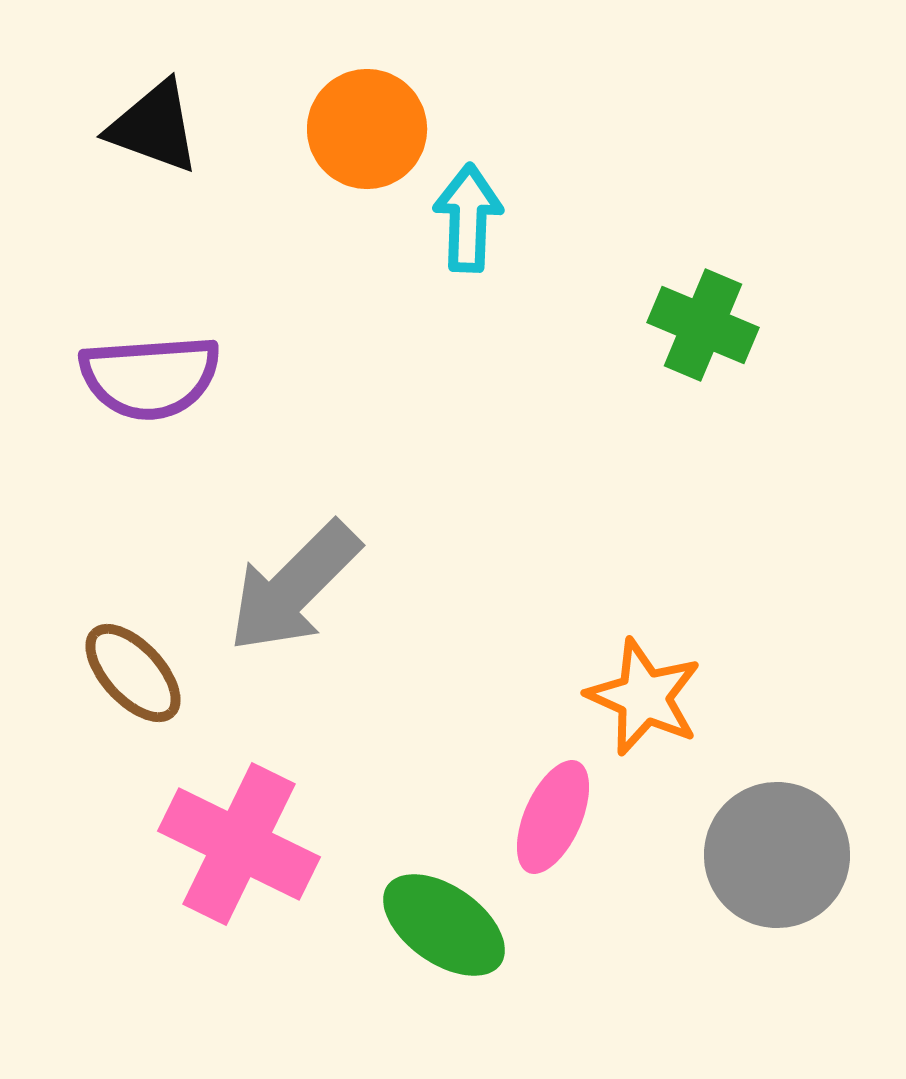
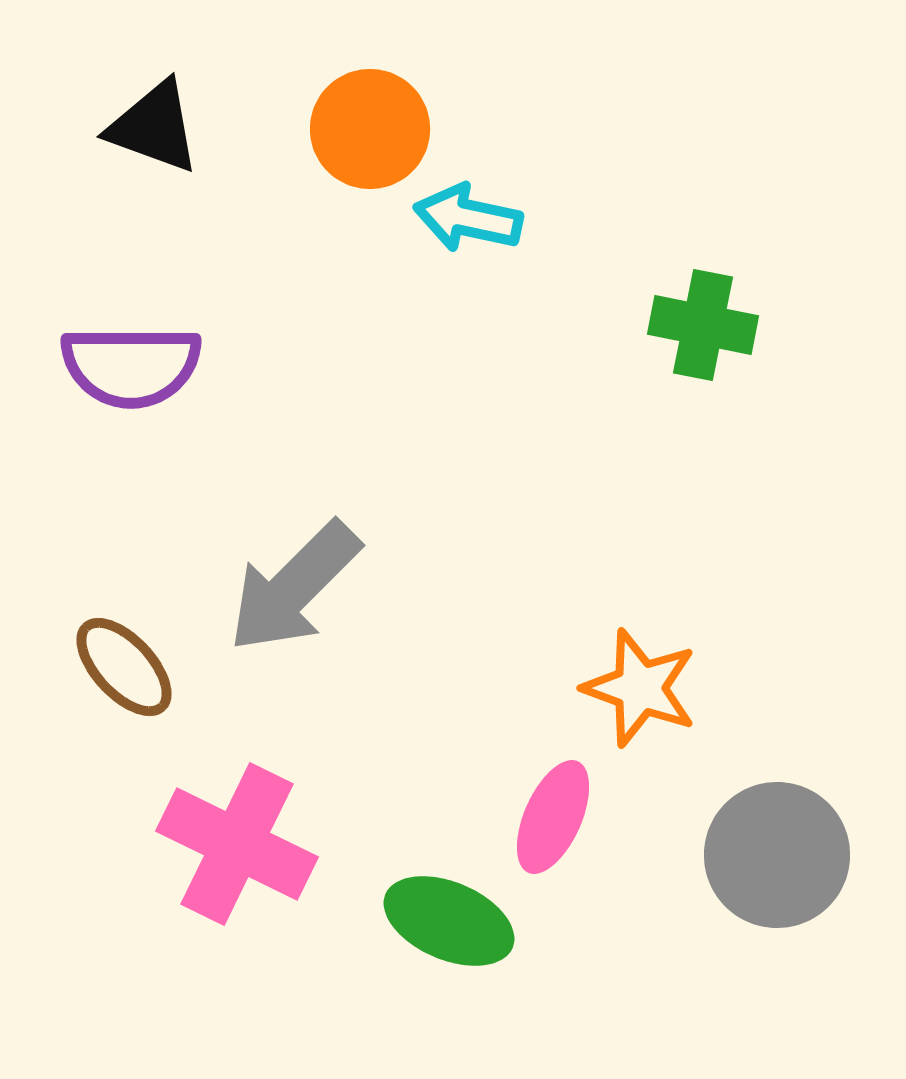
orange circle: moved 3 px right
cyan arrow: rotated 80 degrees counterclockwise
green cross: rotated 12 degrees counterclockwise
purple semicircle: moved 19 px left, 11 px up; rotated 4 degrees clockwise
brown ellipse: moved 9 px left, 6 px up
orange star: moved 4 px left, 9 px up; rotated 4 degrees counterclockwise
pink cross: moved 2 px left
green ellipse: moved 5 px right, 4 px up; rotated 12 degrees counterclockwise
